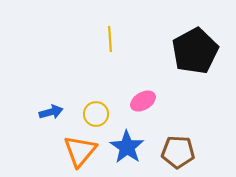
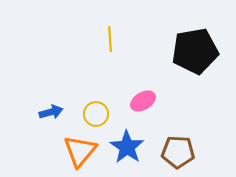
black pentagon: rotated 18 degrees clockwise
